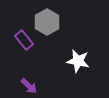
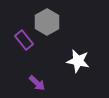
purple arrow: moved 8 px right, 3 px up
